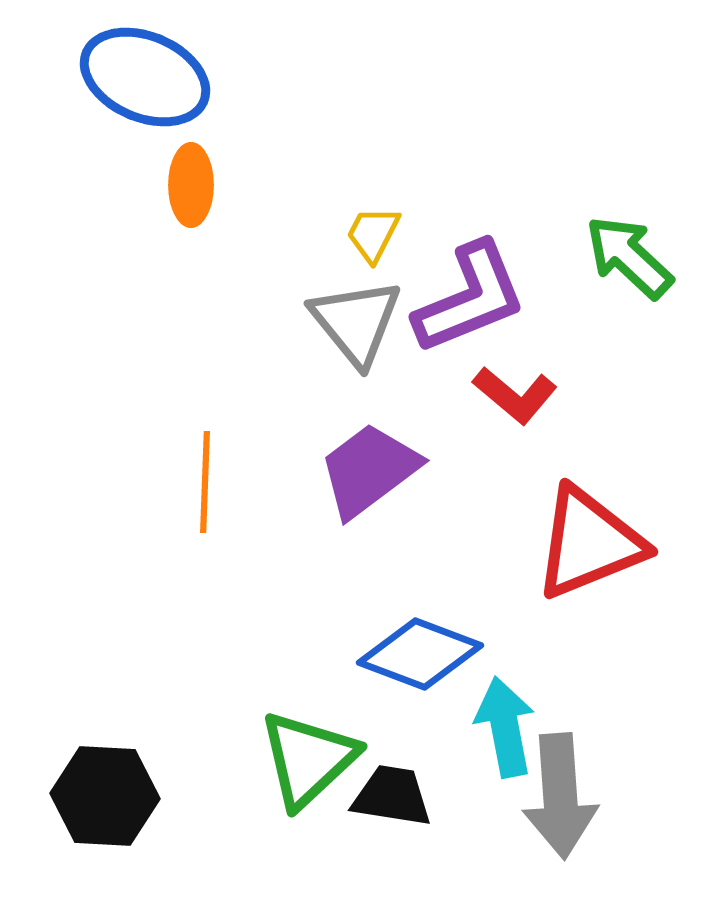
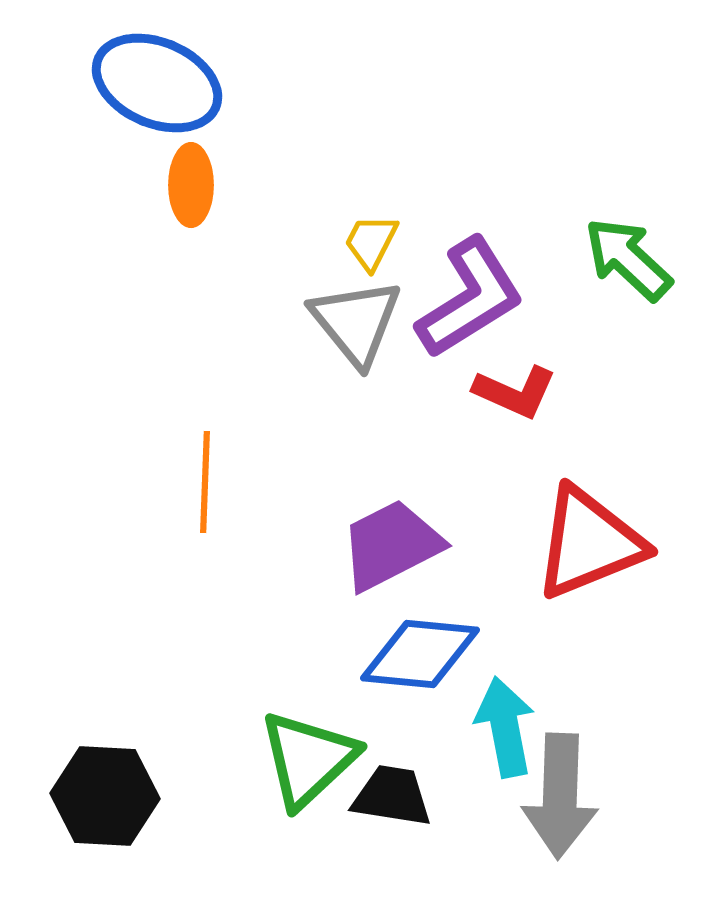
blue ellipse: moved 12 px right, 6 px down
yellow trapezoid: moved 2 px left, 8 px down
green arrow: moved 1 px left, 2 px down
purple L-shape: rotated 10 degrees counterclockwise
red L-shape: moved 3 px up; rotated 16 degrees counterclockwise
purple trapezoid: moved 22 px right, 75 px down; rotated 10 degrees clockwise
blue diamond: rotated 15 degrees counterclockwise
gray arrow: rotated 6 degrees clockwise
